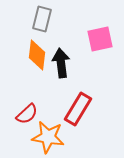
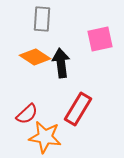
gray rectangle: rotated 10 degrees counterclockwise
orange diamond: moved 2 px left, 2 px down; rotated 64 degrees counterclockwise
orange star: moved 3 px left
